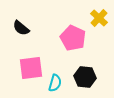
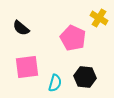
yellow cross: rotated 12 degrees counterclockwise
pink square: moved 4 px left, 1 px up
